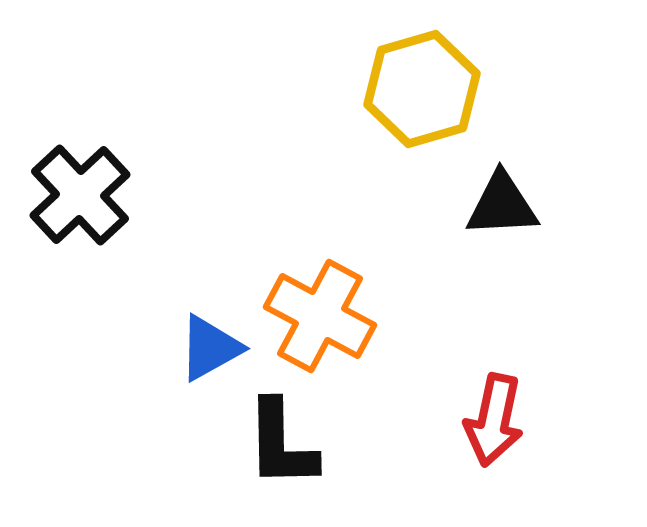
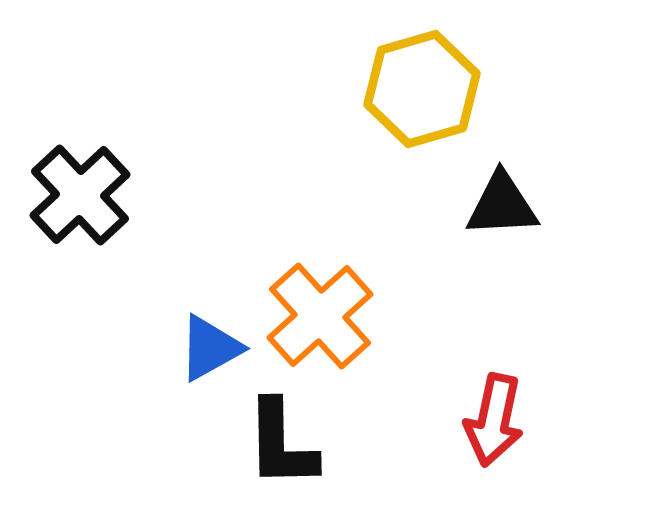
orange cross: rotated 20 degrees clockwise
